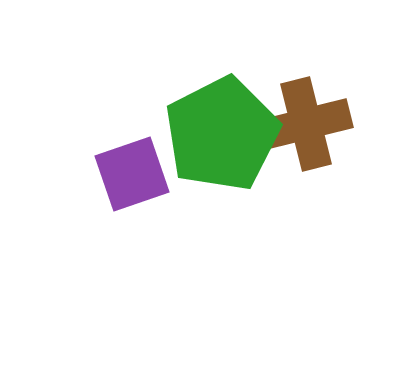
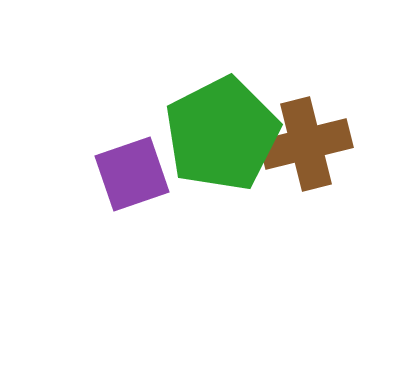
brown cross: moved 20 px down
